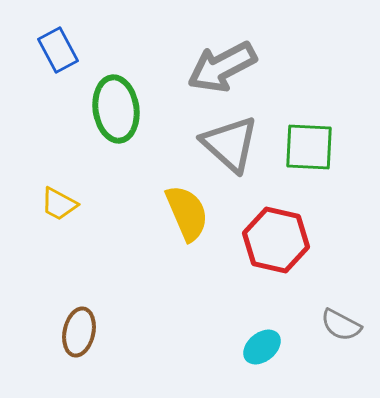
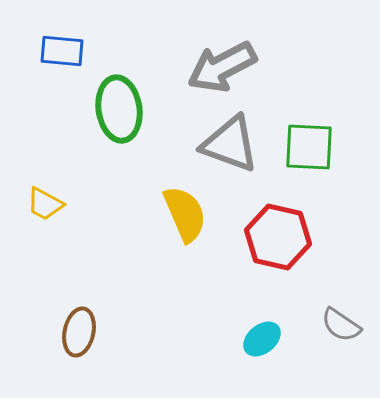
blue rectangle: moved 4 px right, 1 px down; rotated 57 degrees counterclockwise
green ellipse: moved 3 px right
gray triangle: rotated 22 degrees counterclockwise
yellow trapezoid: moved 14 px left
yellow semicircle: moved 2 px left, 1 px down
red hexagon: moved 2 px right, 3 px up
gray semicircle: rotated 6 degrees clockwise
cyan ellipse: moved 8 px up
